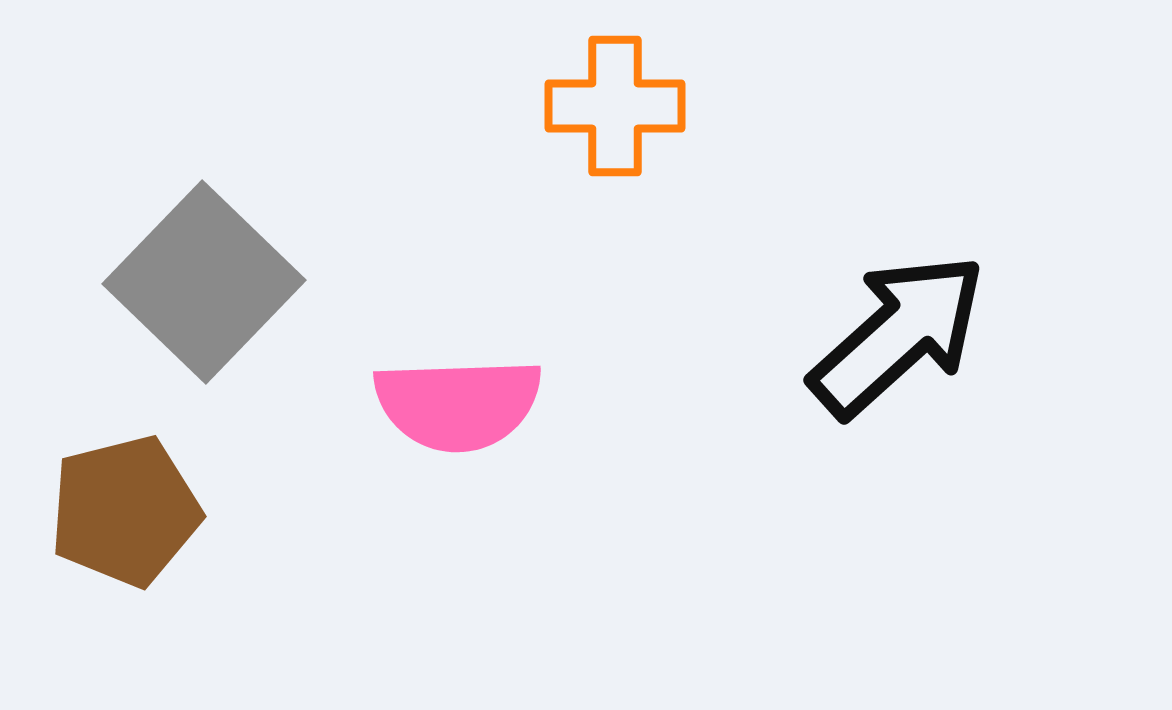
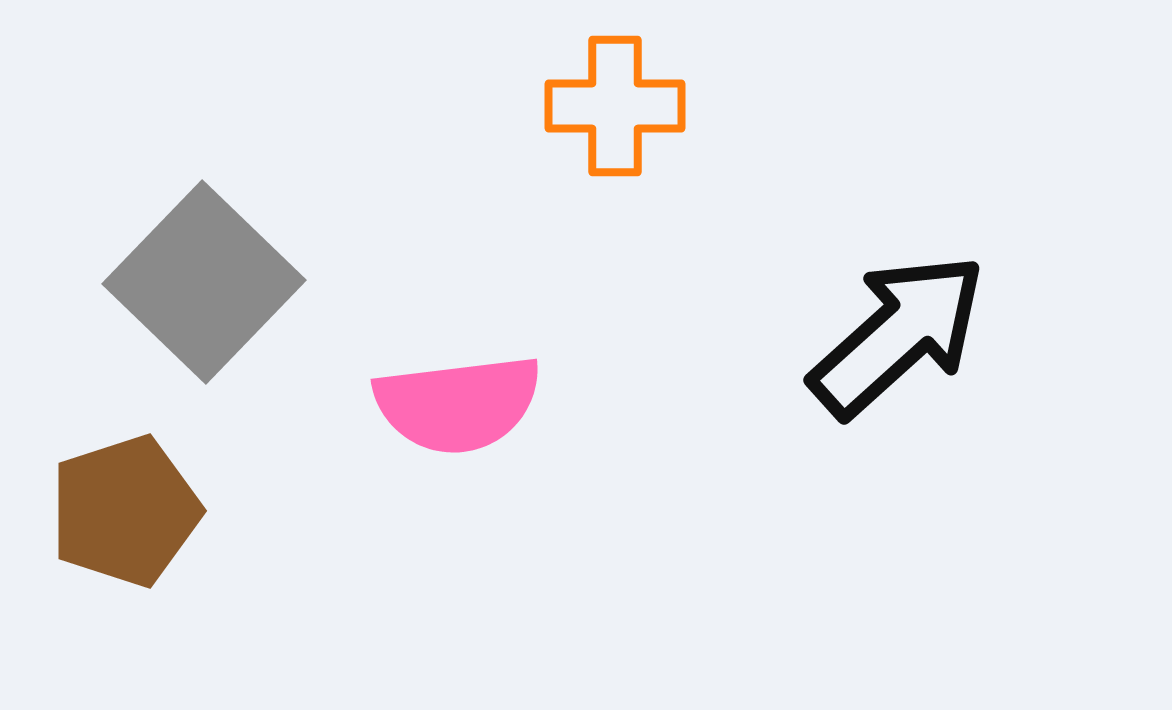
pink semicircle: rotated 5 degrees counterclockwise
brown pentagon: rotated 4 degrees counterclockwise
